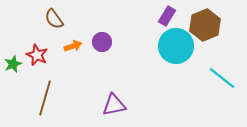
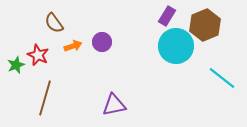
brown semicircle: moved 4 px down
red star: moved 1 px right
green star: moved 3 px right, 1 px down
